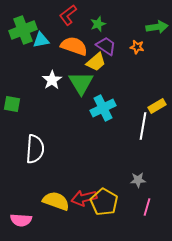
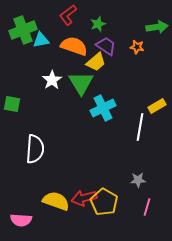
white line: moved 3 px left, 1 px down
